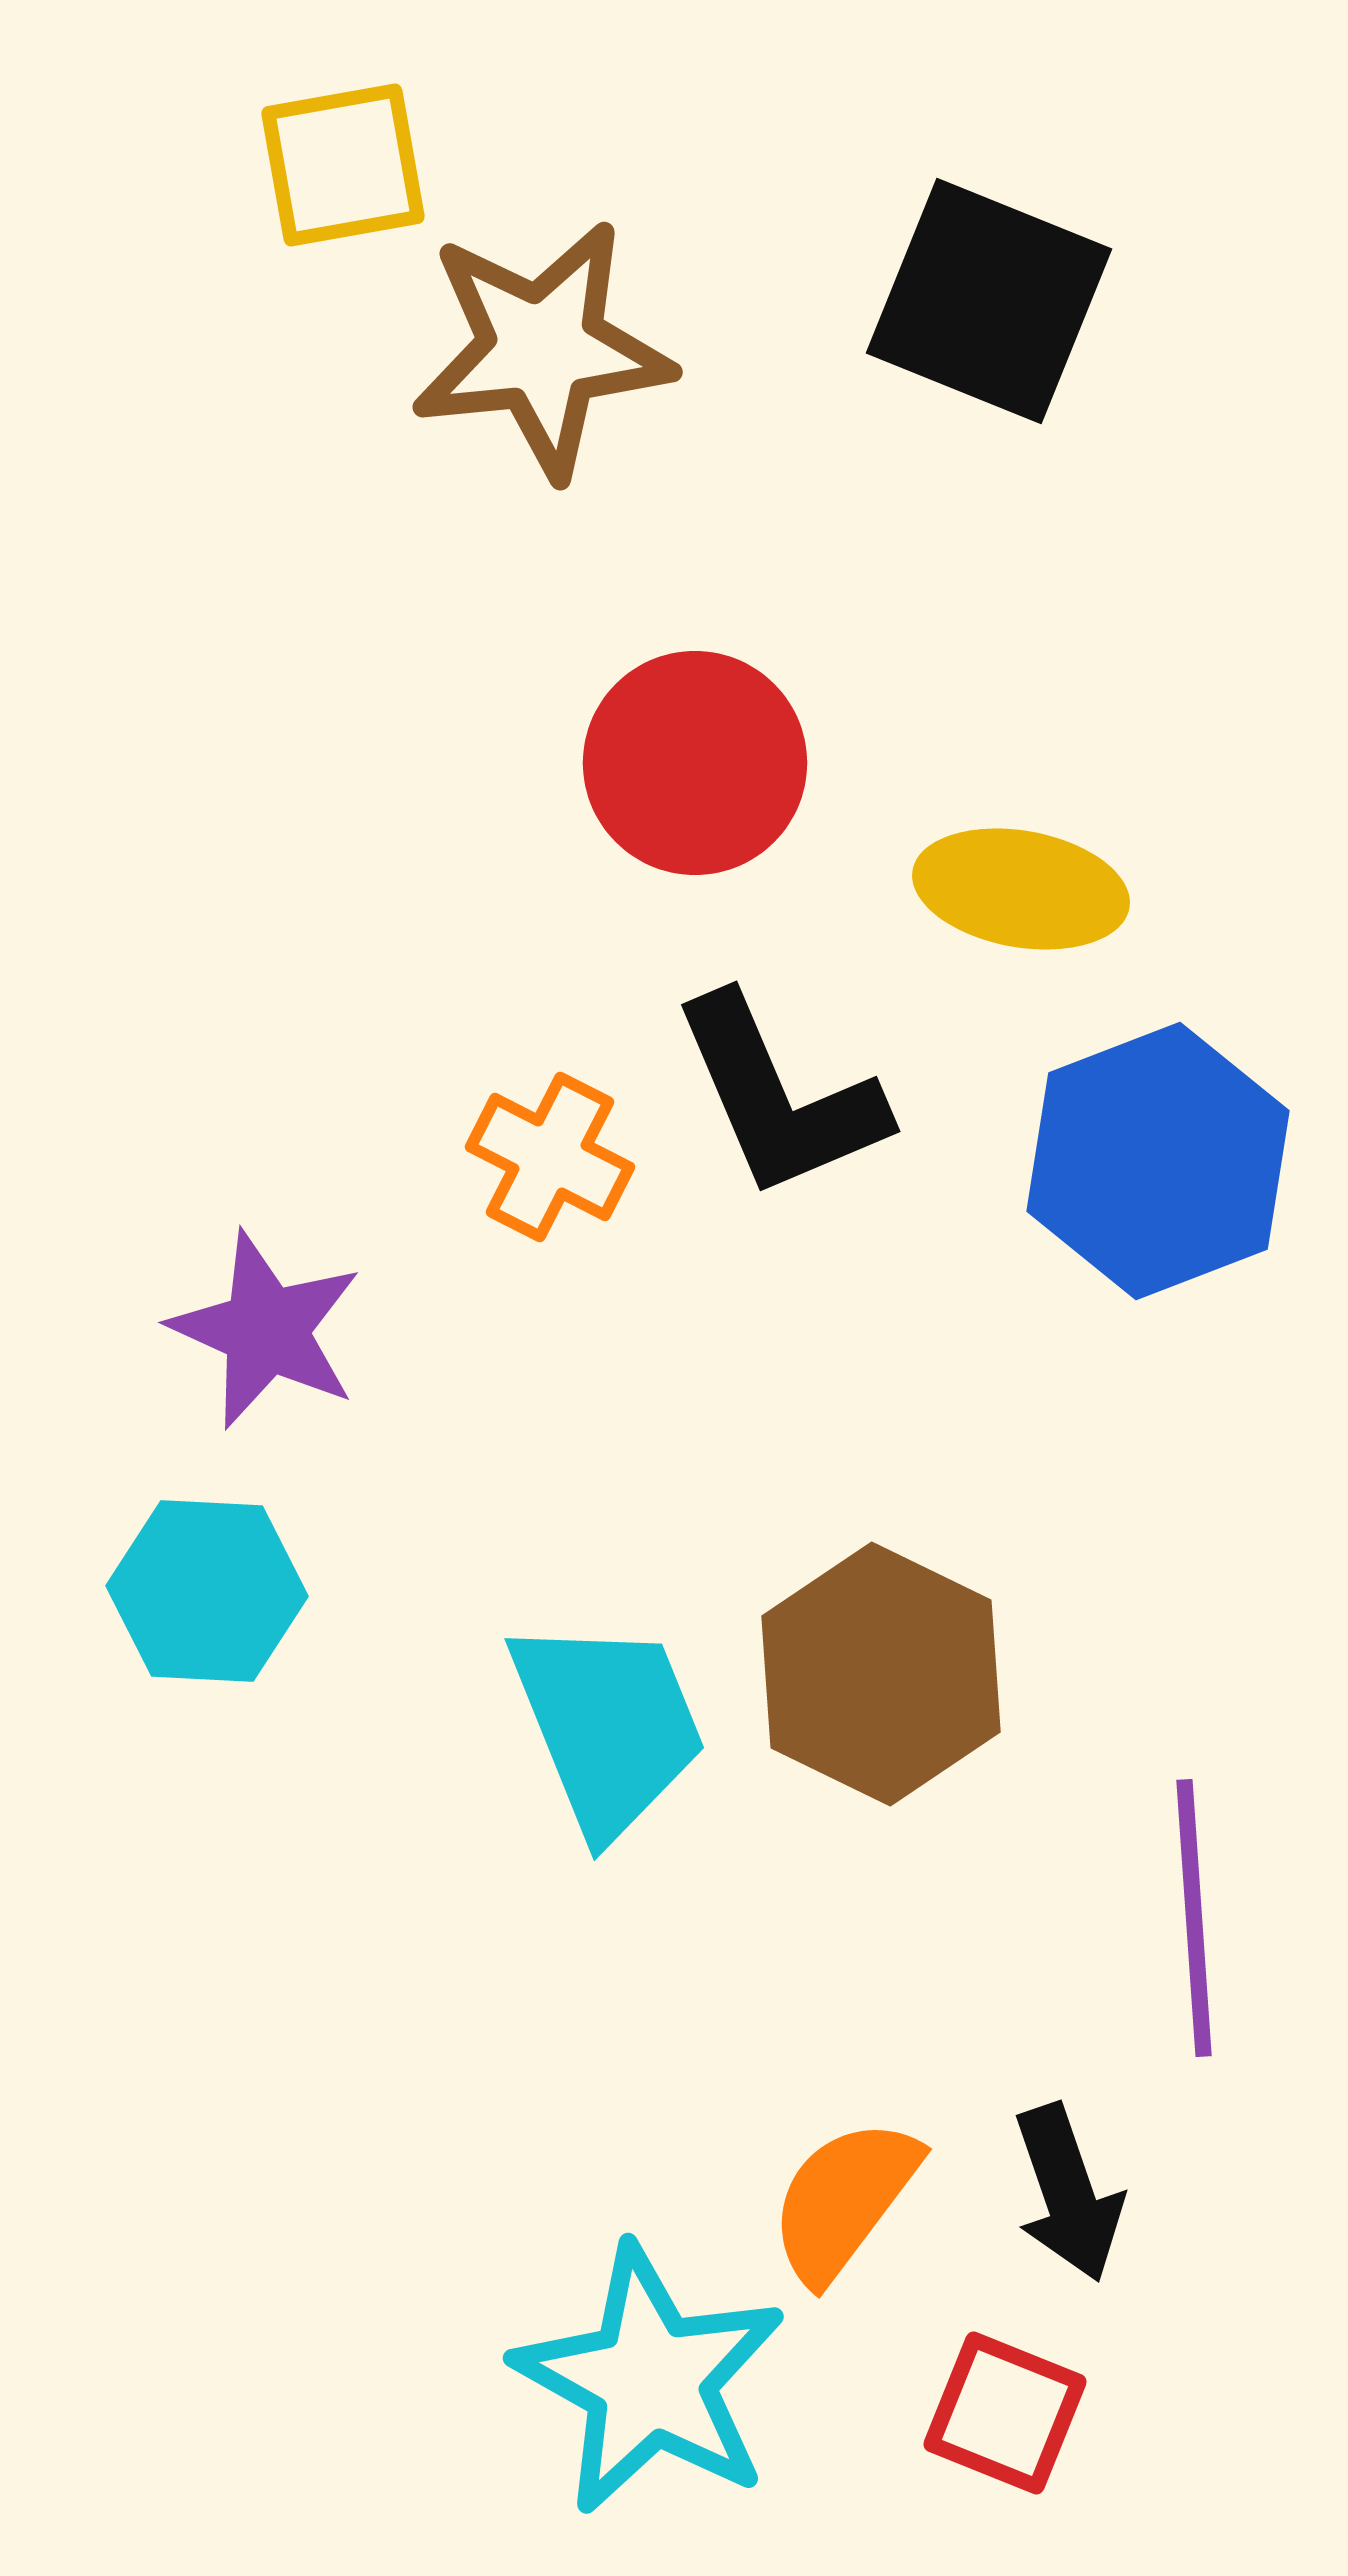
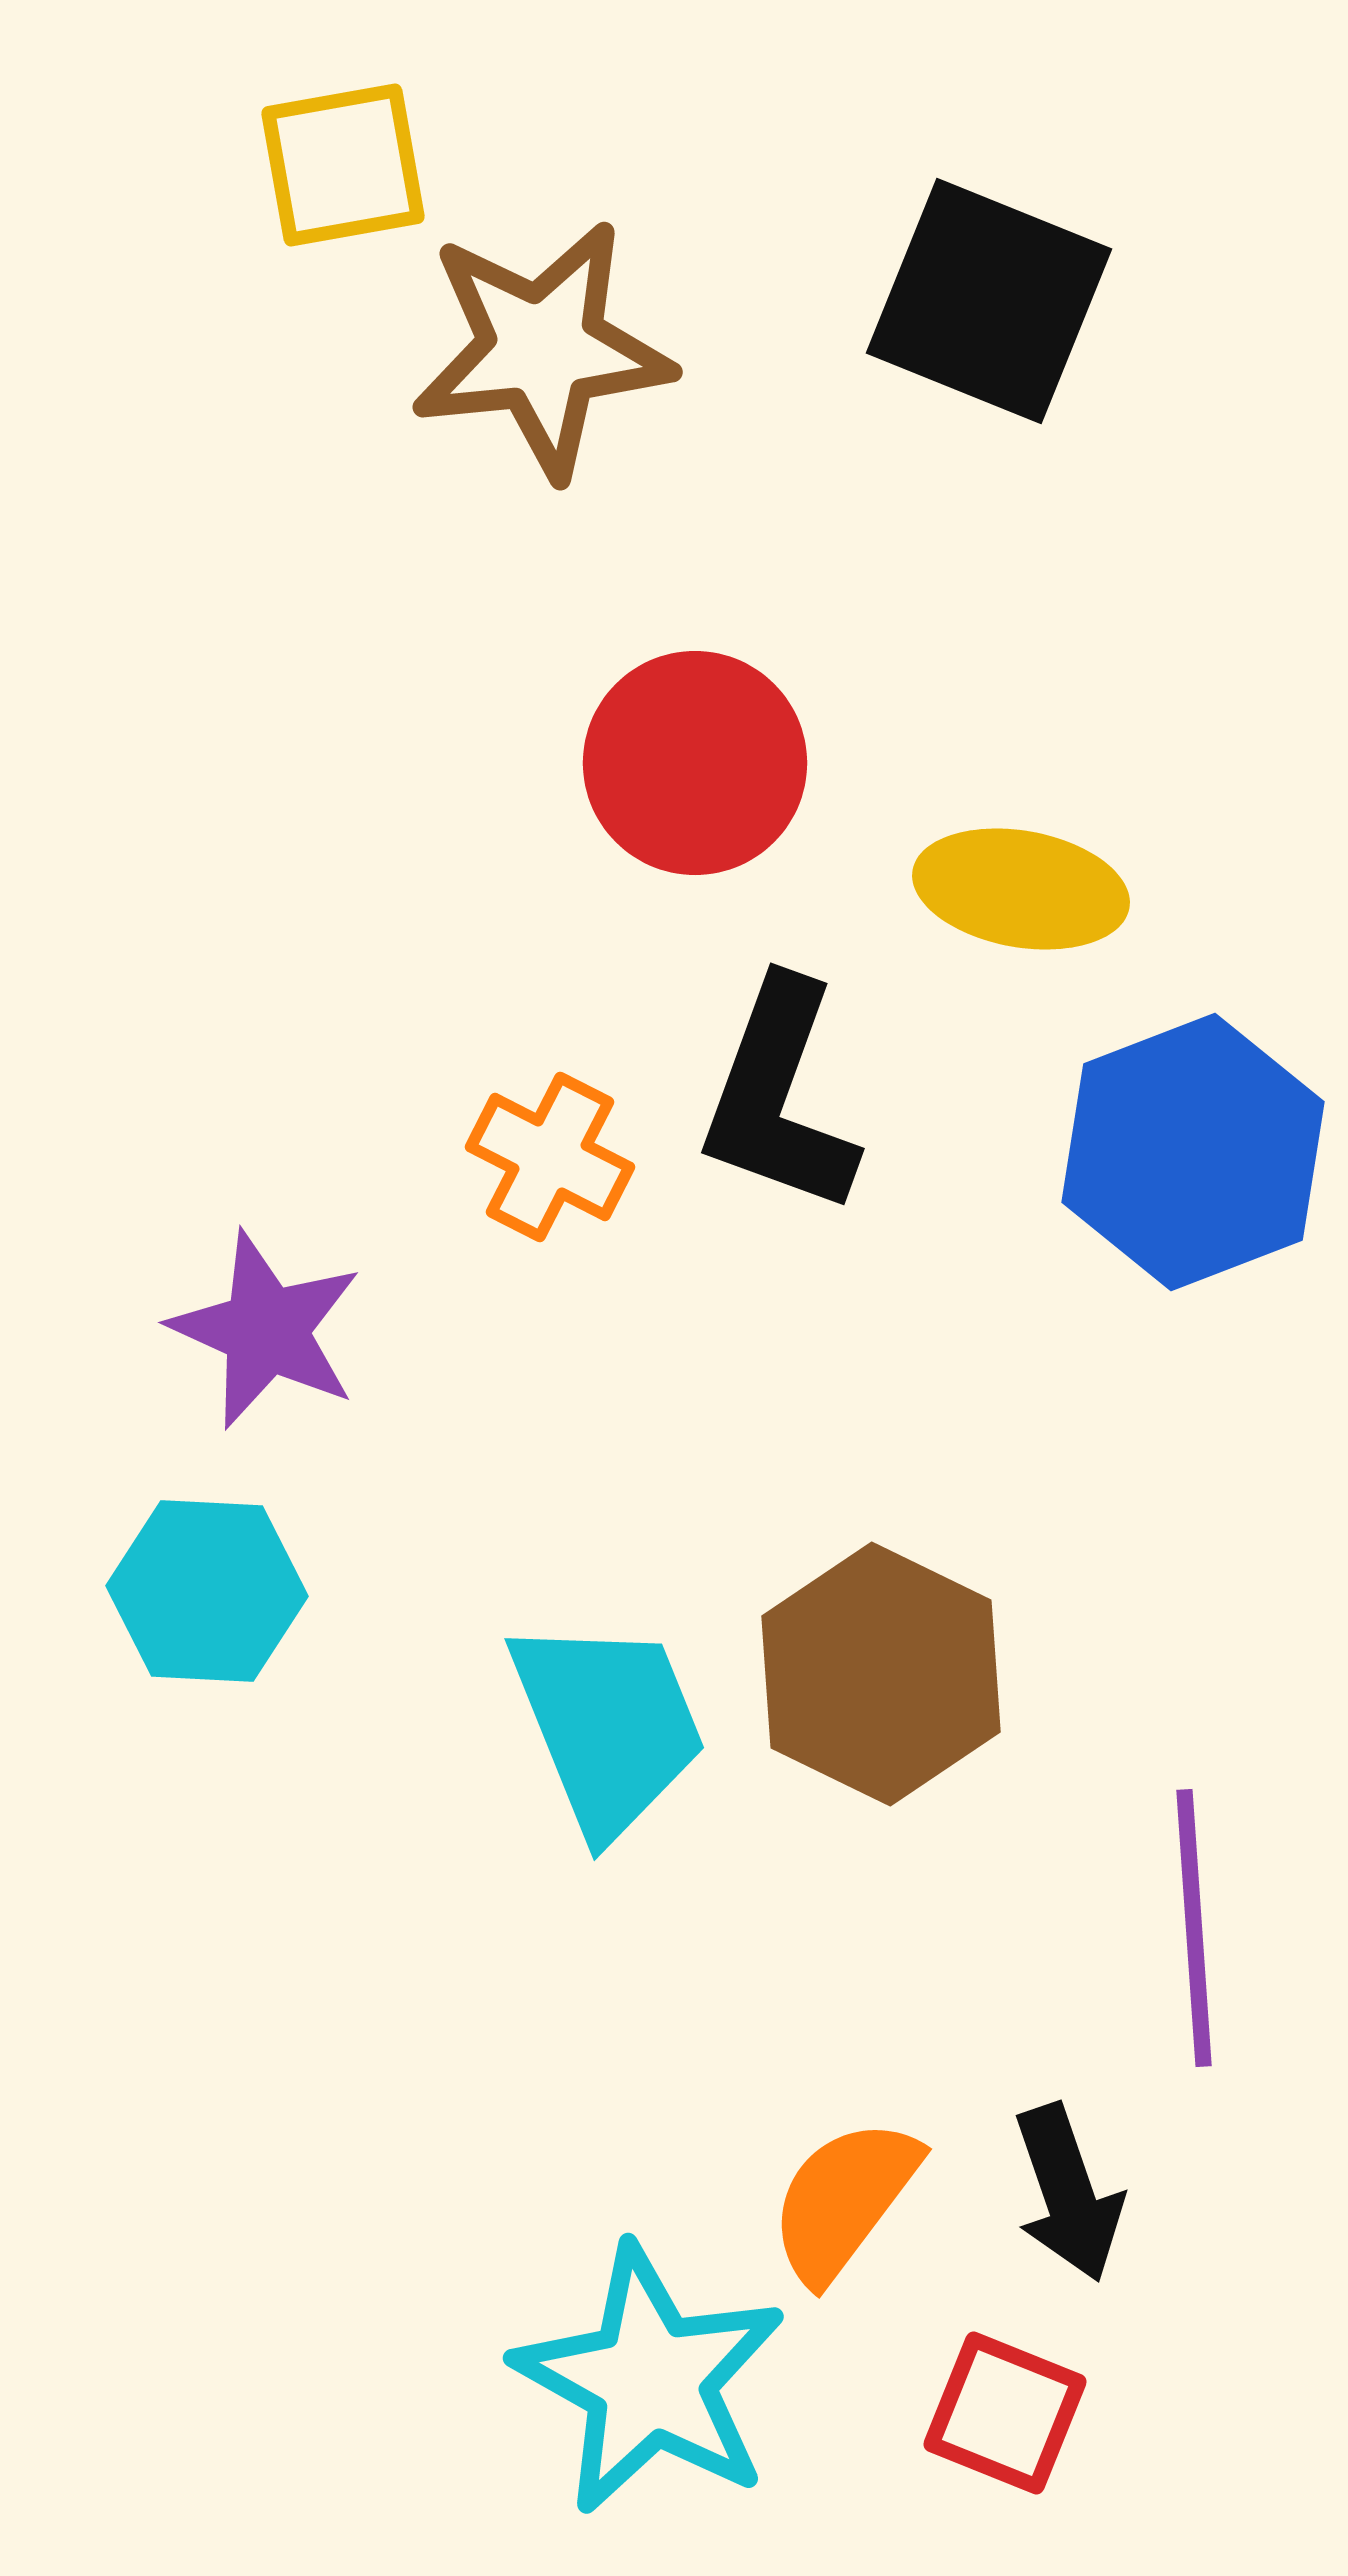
black L-shape: rotated 43 degrees clockwise
blue hexagon: moved 35 px right, 9 px up
purple line: moved 10 px down
